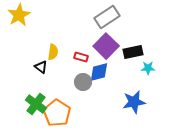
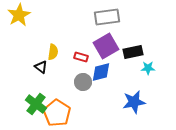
gray rectangle: rotated 25 degrees clockwise
purple square: rotated 15 degrees clockwise
blue diamond: moved 2 px right
